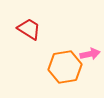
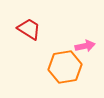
pink arrow: moved 5 px left, 8 px up
